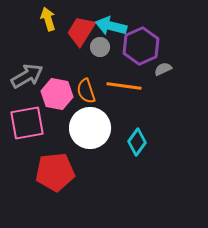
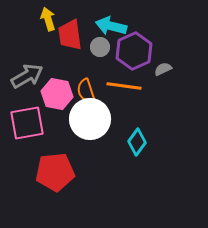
red trapezoid: moved 11 px left, 4 px down; rotated 40 degrees counterclockwise
purple hexagon: moved 7 px left, 5 px down
white circle: moved 9 px up
